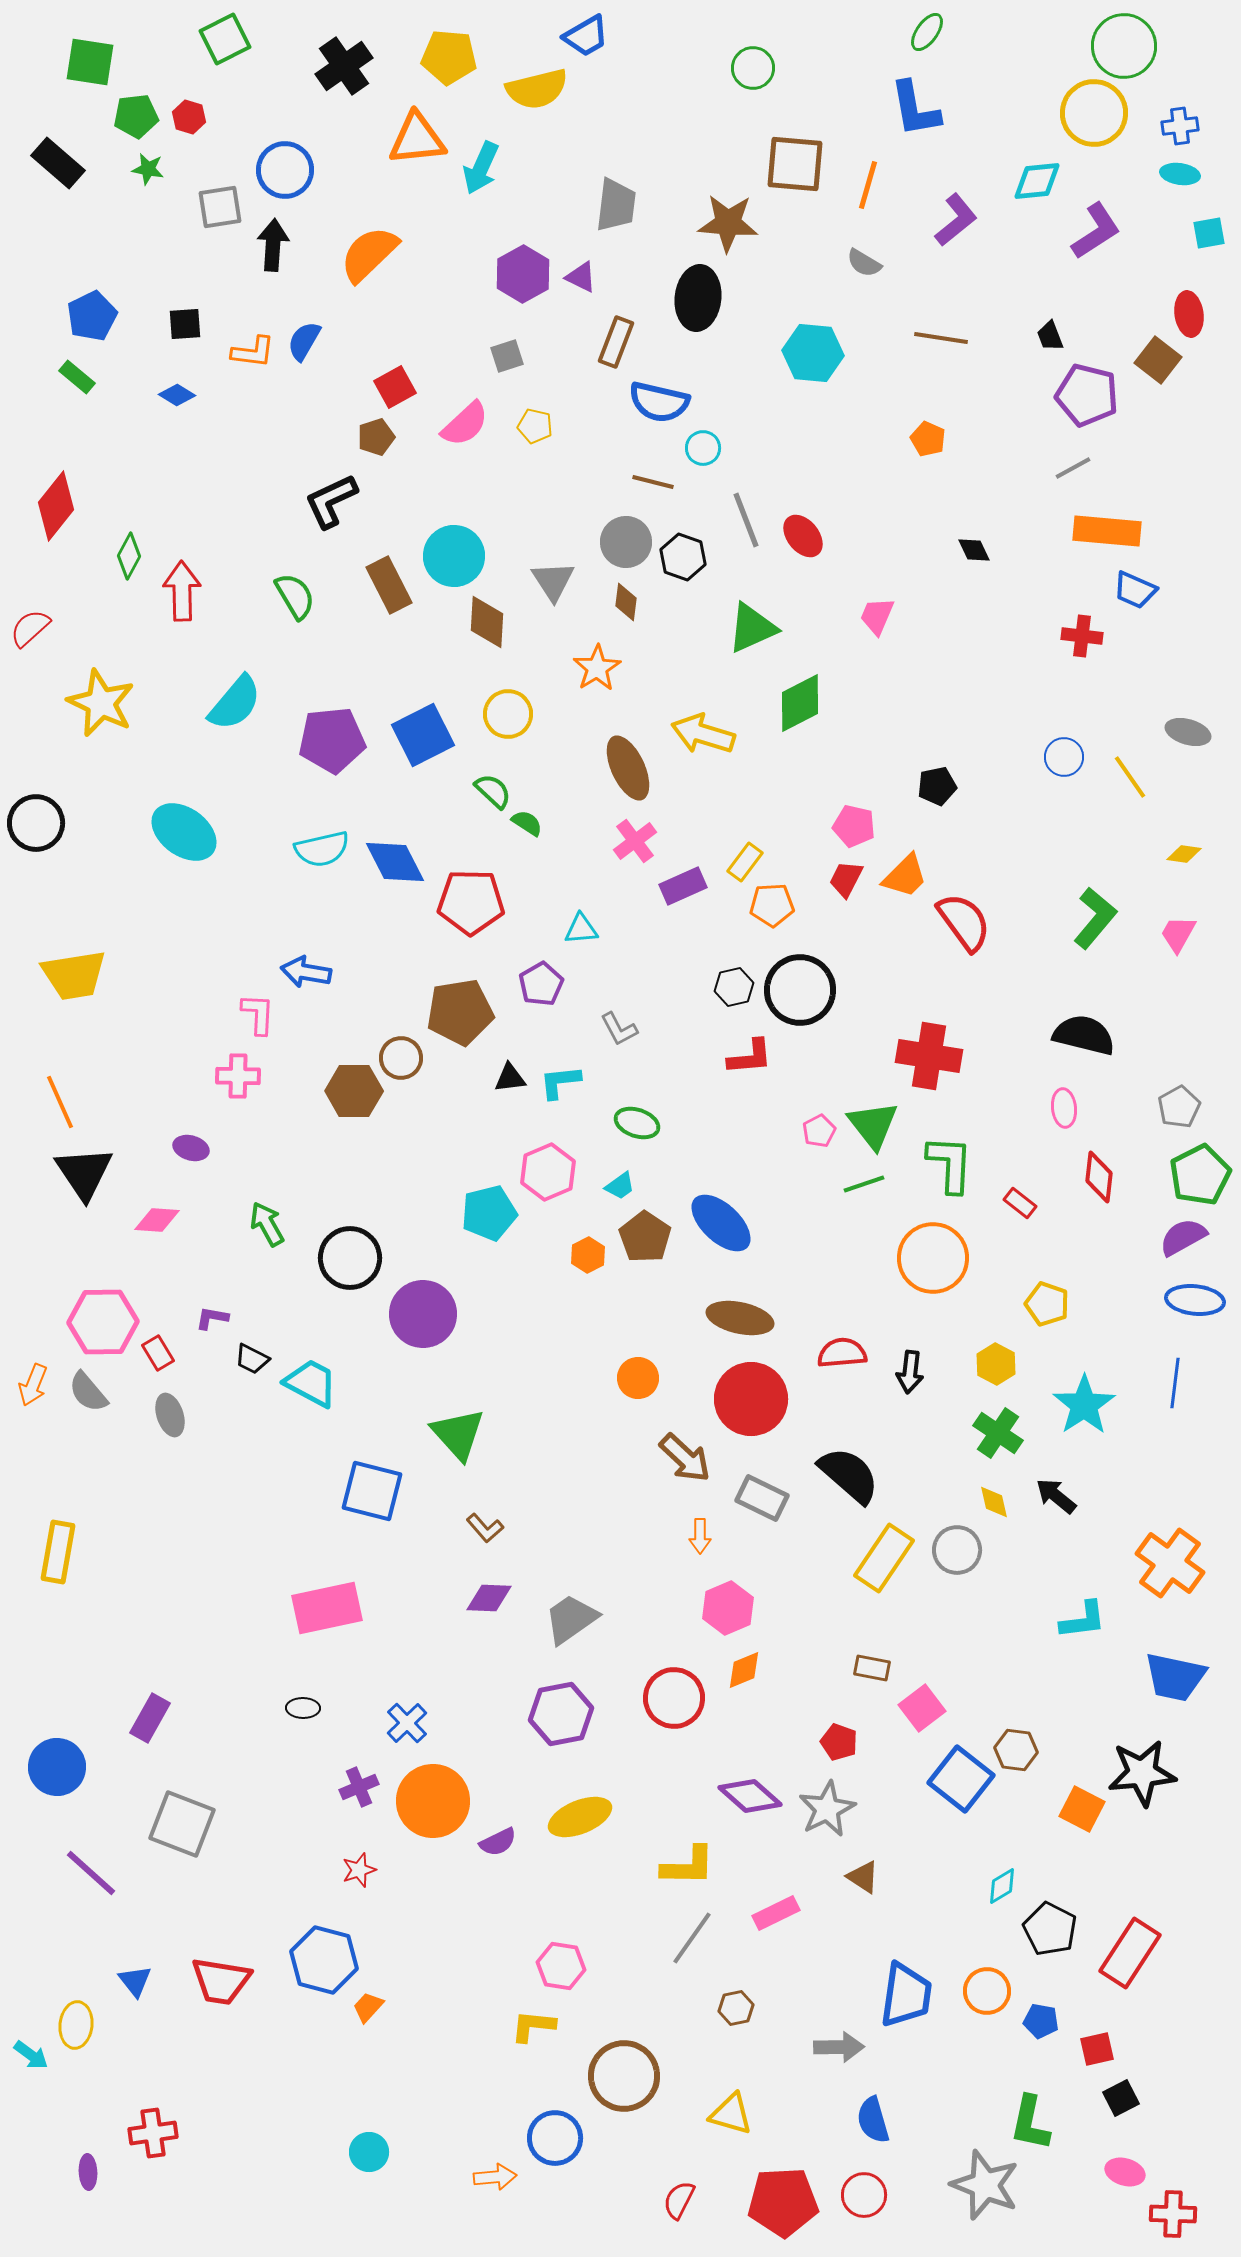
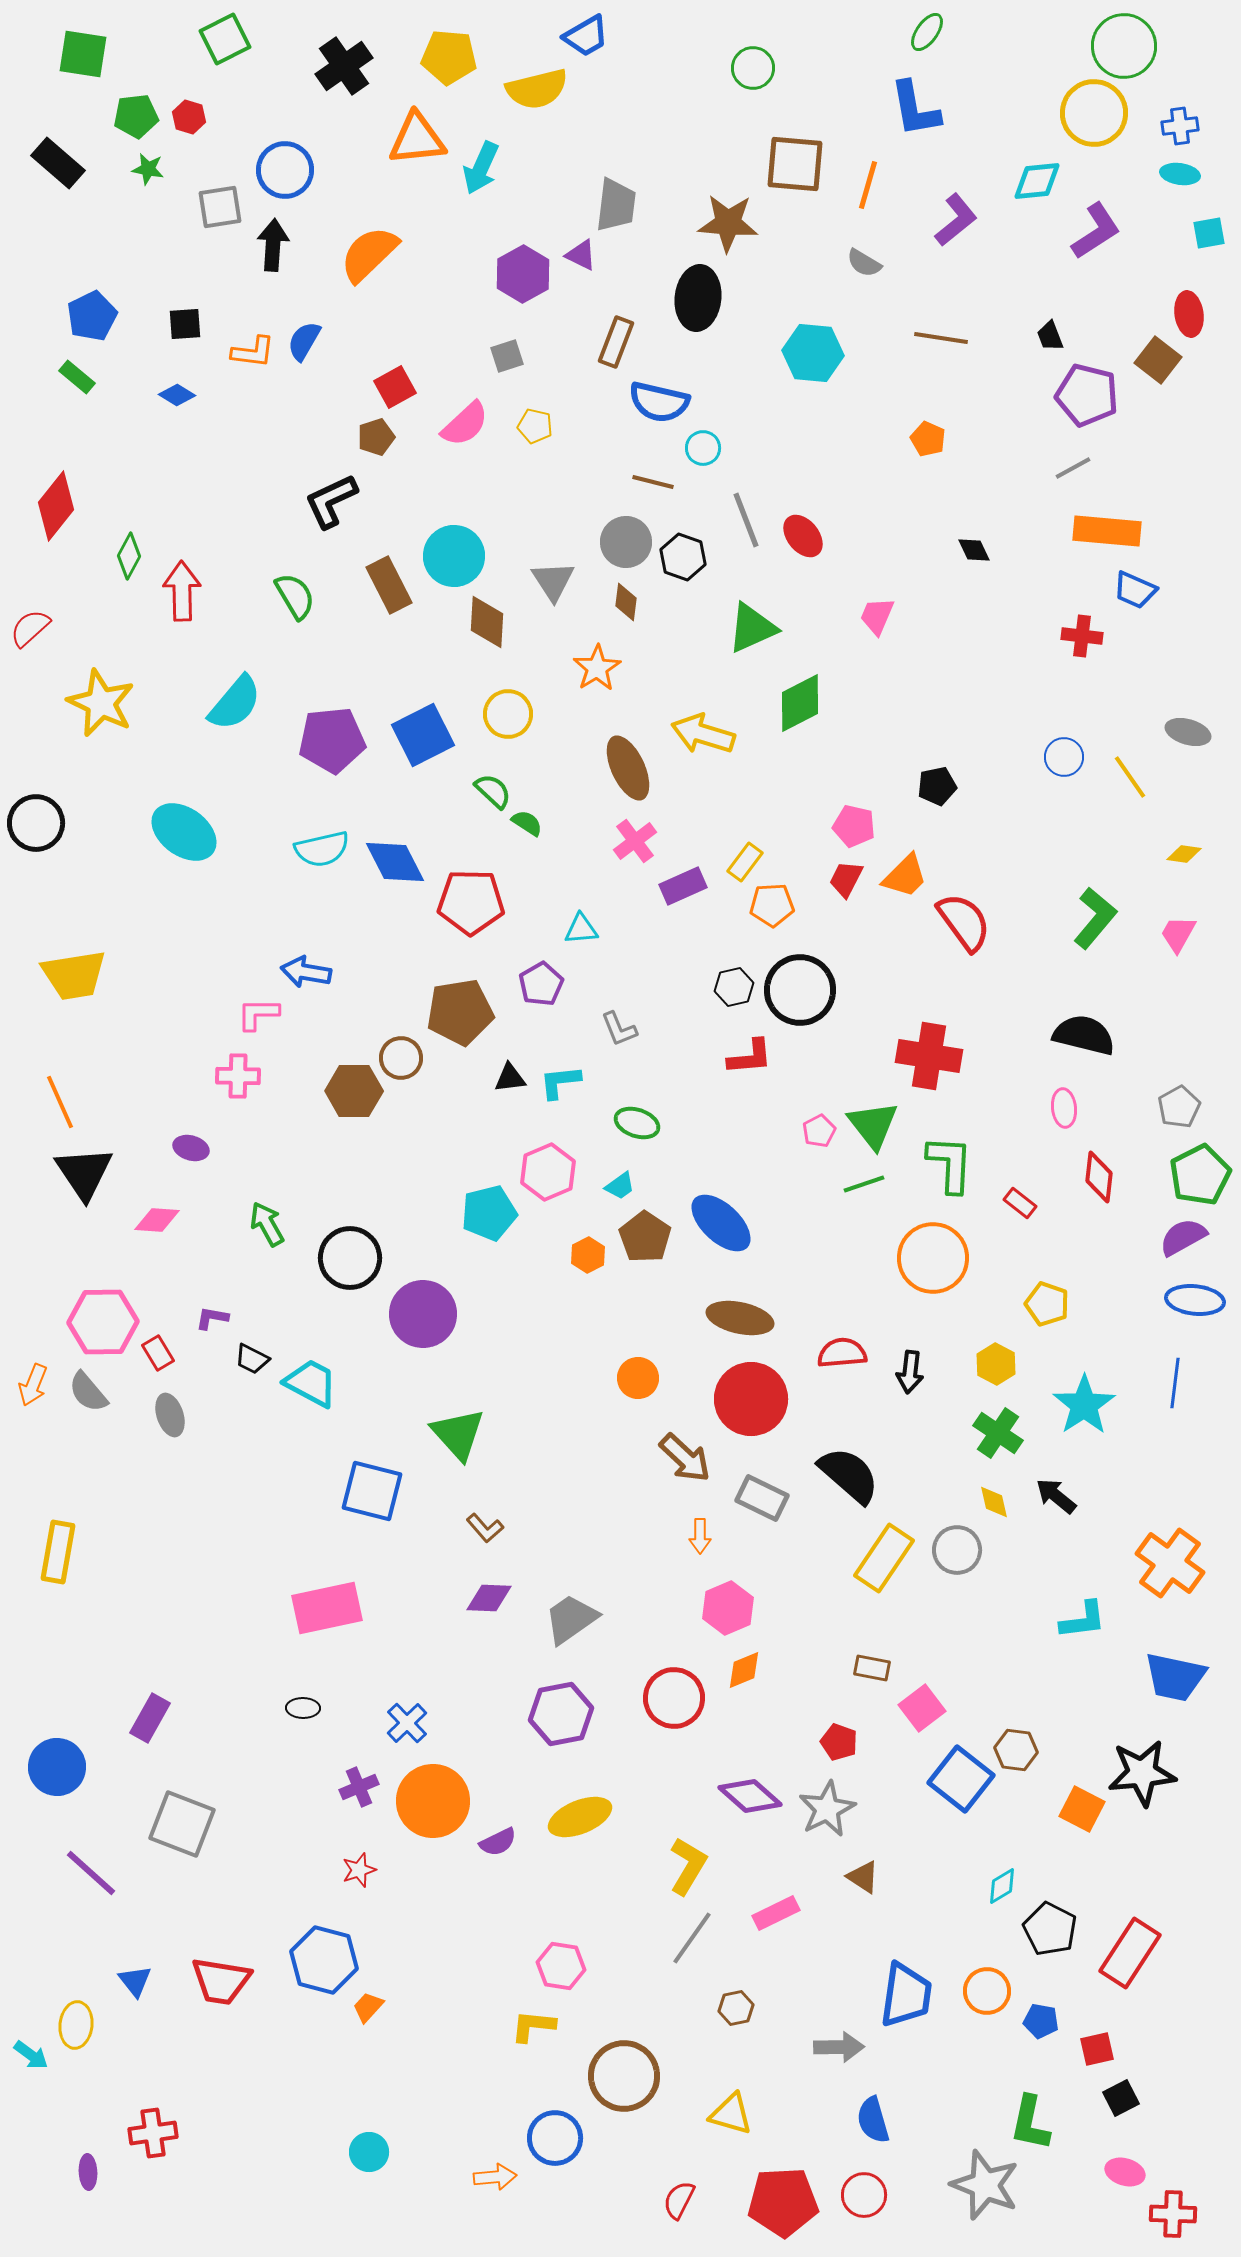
green square at (90, 62): moved 7 px left, 8 px up
purple triangle at (581, 277): moved 22 px up
pink L-shape at (258, 1014): rotated 93 degrees counterclockwise
gray L-shape at (619, 1029): rotated 6 degrees clockwise
yellow L-shape at (688, 1866): rotated 60 degrees counterclockwise
